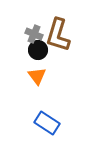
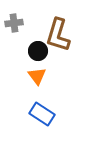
gray cross: moved 20 px left, 11 px up; rotated 30 degrees counterclockwise
black circle: moved 1 px down
blue rectangle: moved 5 px left, 9 px up
